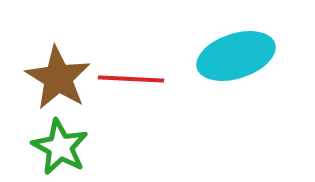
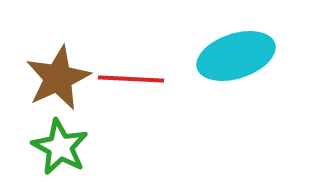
brown star: rotated 16 degrees clockwise
